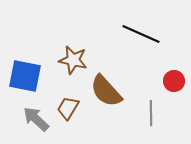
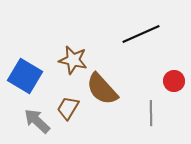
black line: rotated 48 degrees counterclockwise
blue square: rotated 20 degrees clockwise
brown semicircle: moved 4 px left, 2 px up
gray arrow: moved 1 px right, 2 px down
